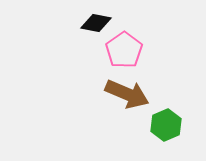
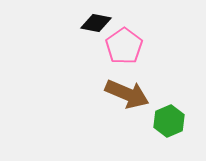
pink pentagon: moved 4 px up
green hexagon: moved 3 px right, 4 px up
